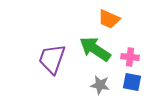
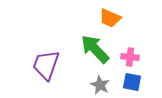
orange trapezoid: moved 1 px right, 1 px up
green arrow: rotated 12 degrees clockwise
purple trapezoid: moved 6 px left, 6 px down
gray star: rotated 18 degrees clockwise
